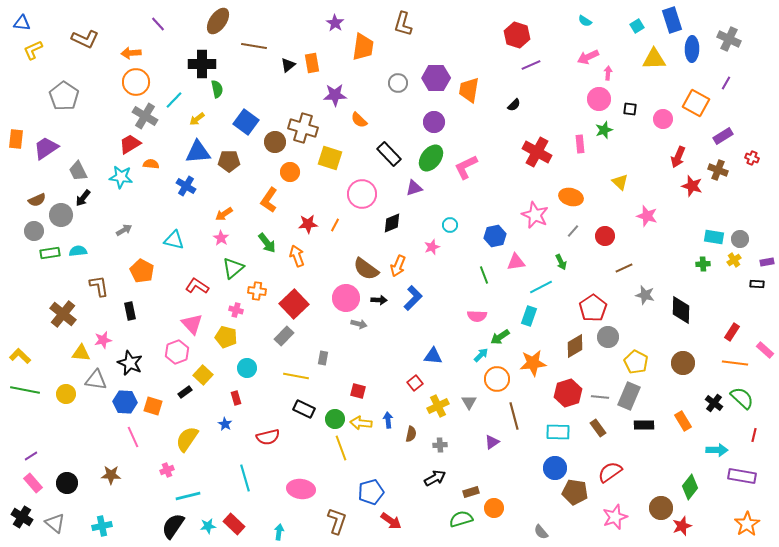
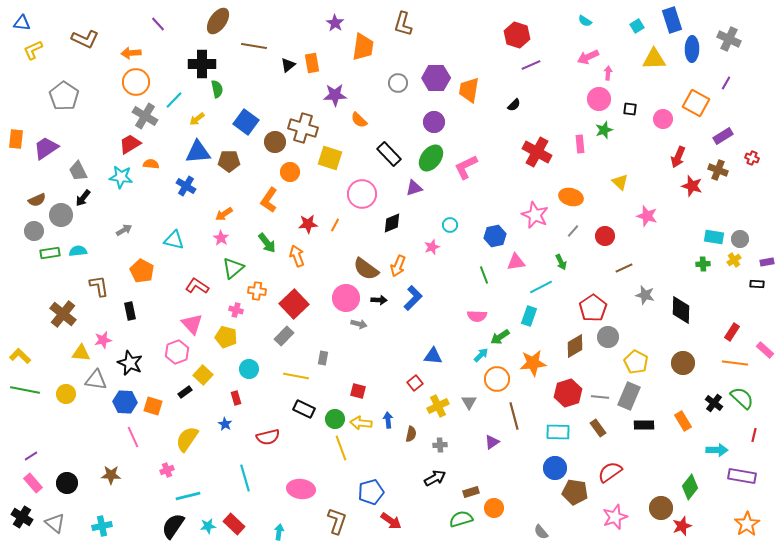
cyan circle at (247, 368): moved 2 px right, 1 px down
